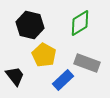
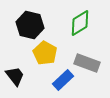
yellow pentagon: moved 1 px right, 2 px up
